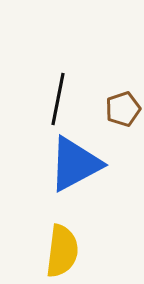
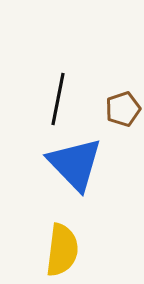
blue triangle: rotated 46 degrees counterclockwise
yellow semicircle: moved 1 px up
